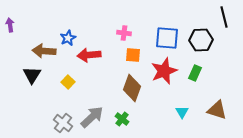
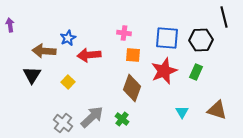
green rectangle: moved 1 px right, 1 px up
